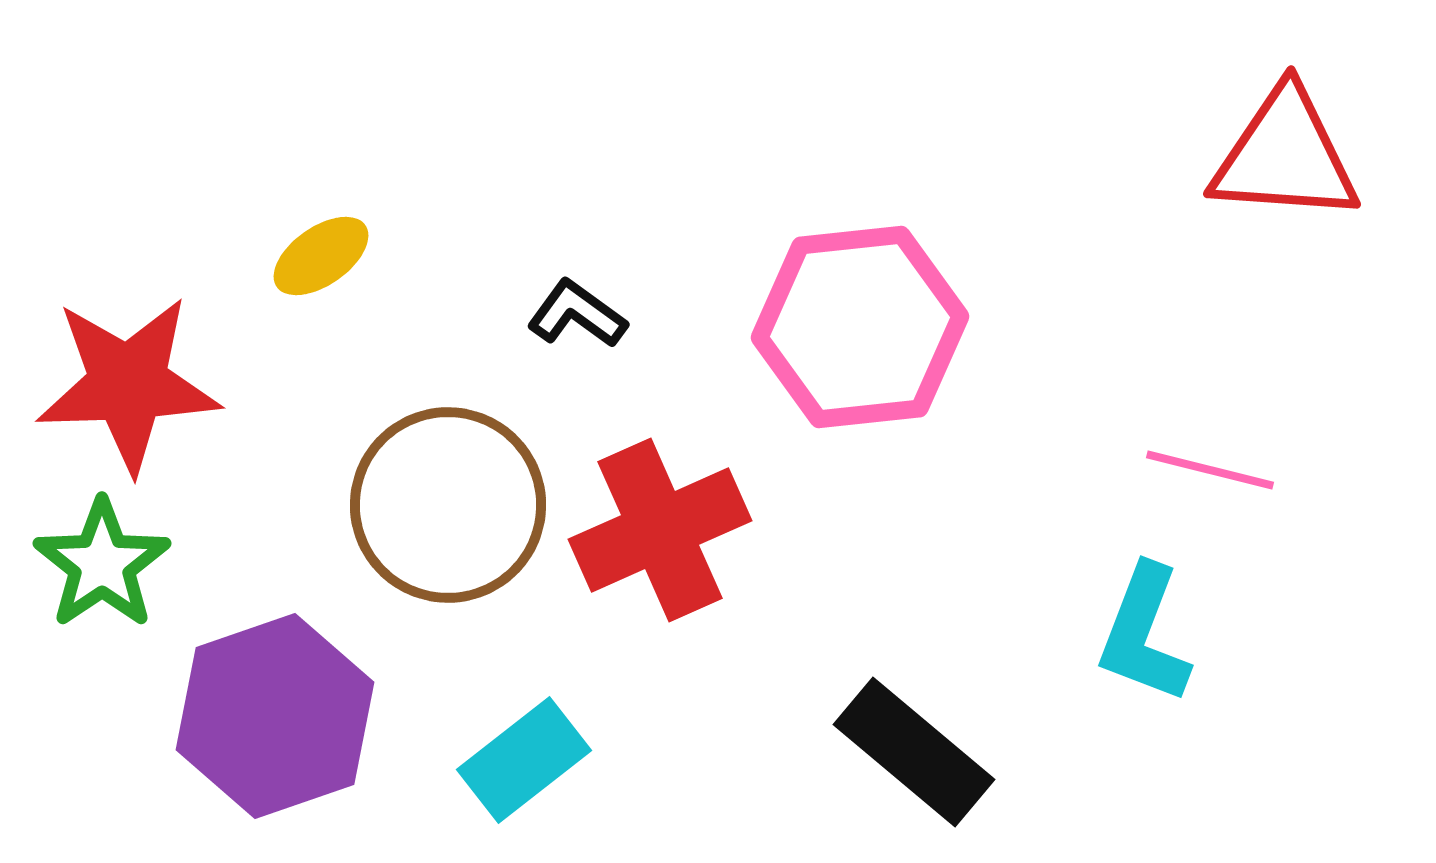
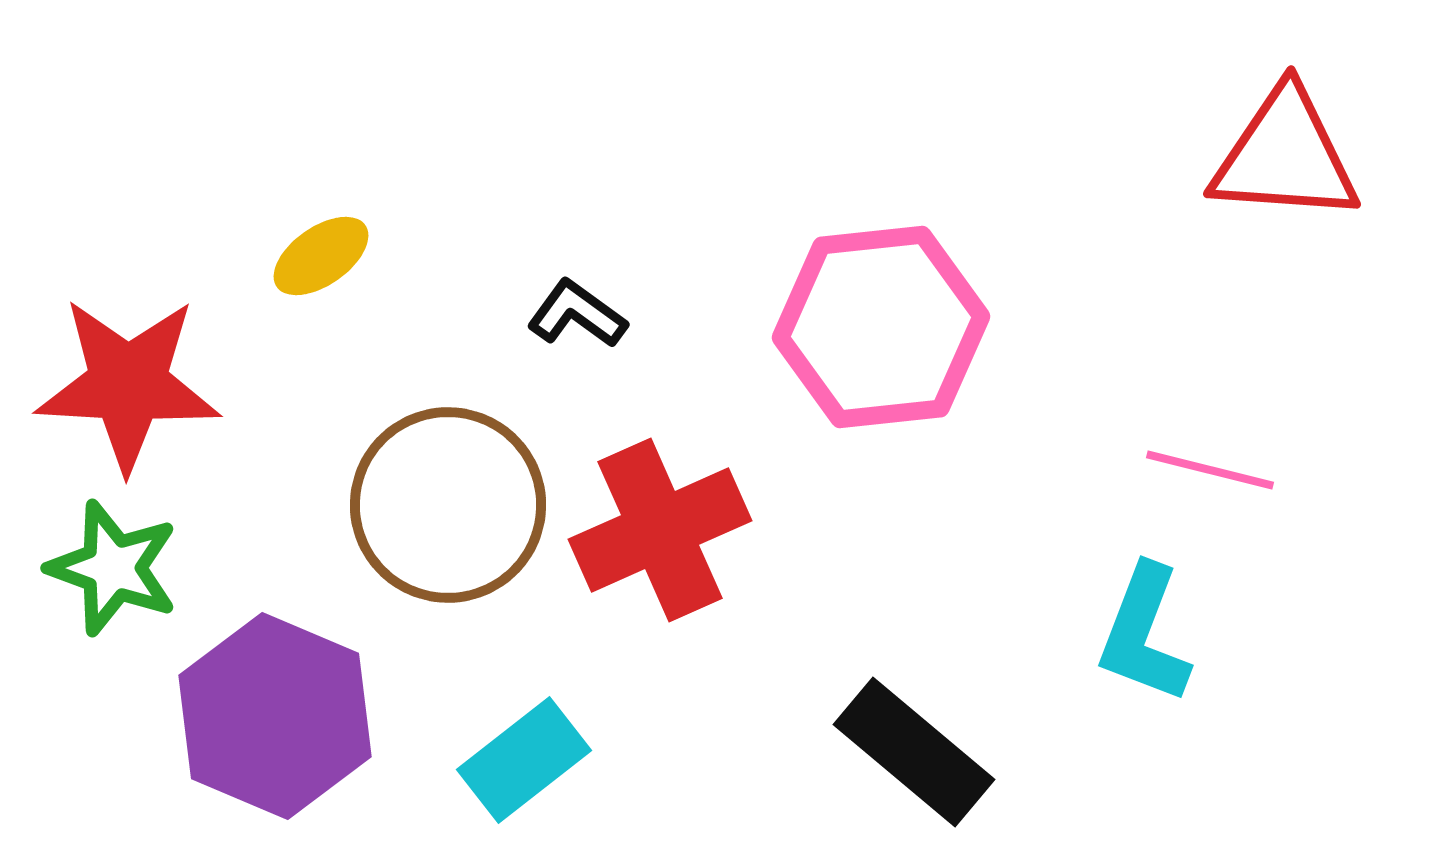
pink hexagon: moved 21 px right
red star: rotated 5 degrees clockwise
green star: moved 11 px right, 4 px down; rotated 18 degrees counterclockwise
purple hexagon: rotated 18 degrees counterclockwise
